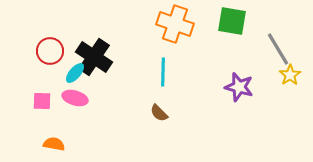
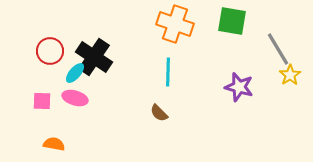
cyan line: moved 5 px right
